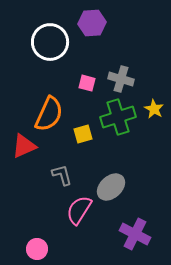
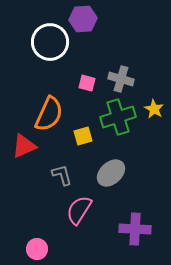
purple hexagon: moved 9 px left, 4 px up
yellow square: moved 2 px down
gray ellipse: moved 14 px up
purple cross: moved 5 px up; rotated 24 degrees counterclockwise
